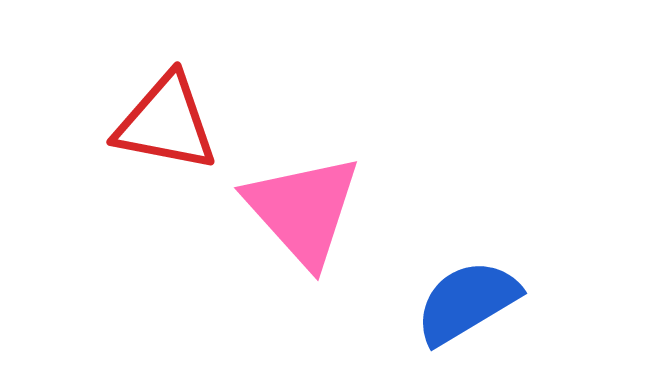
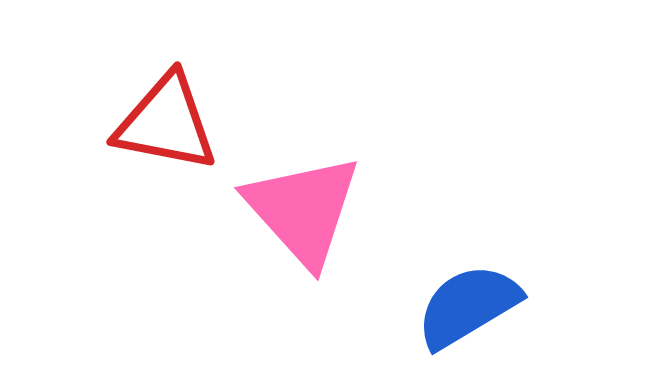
blue semicircle: moved 1 px right, 4 px down
